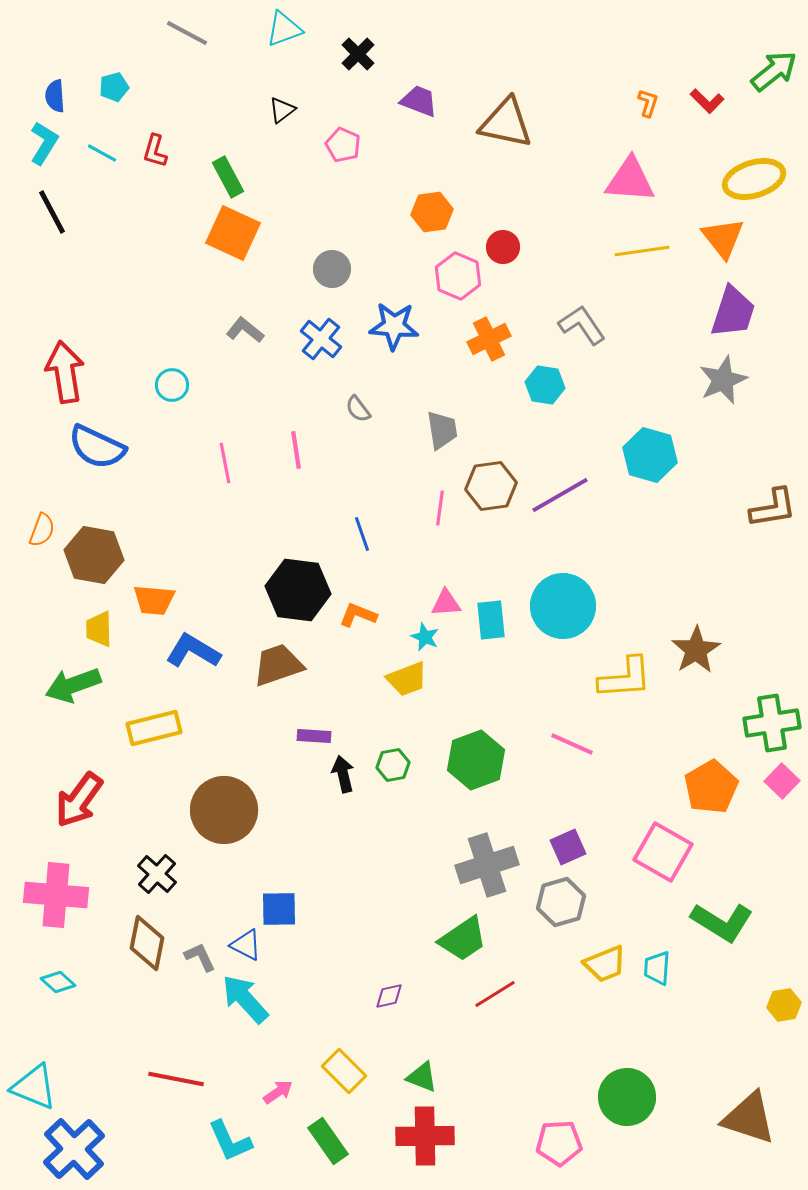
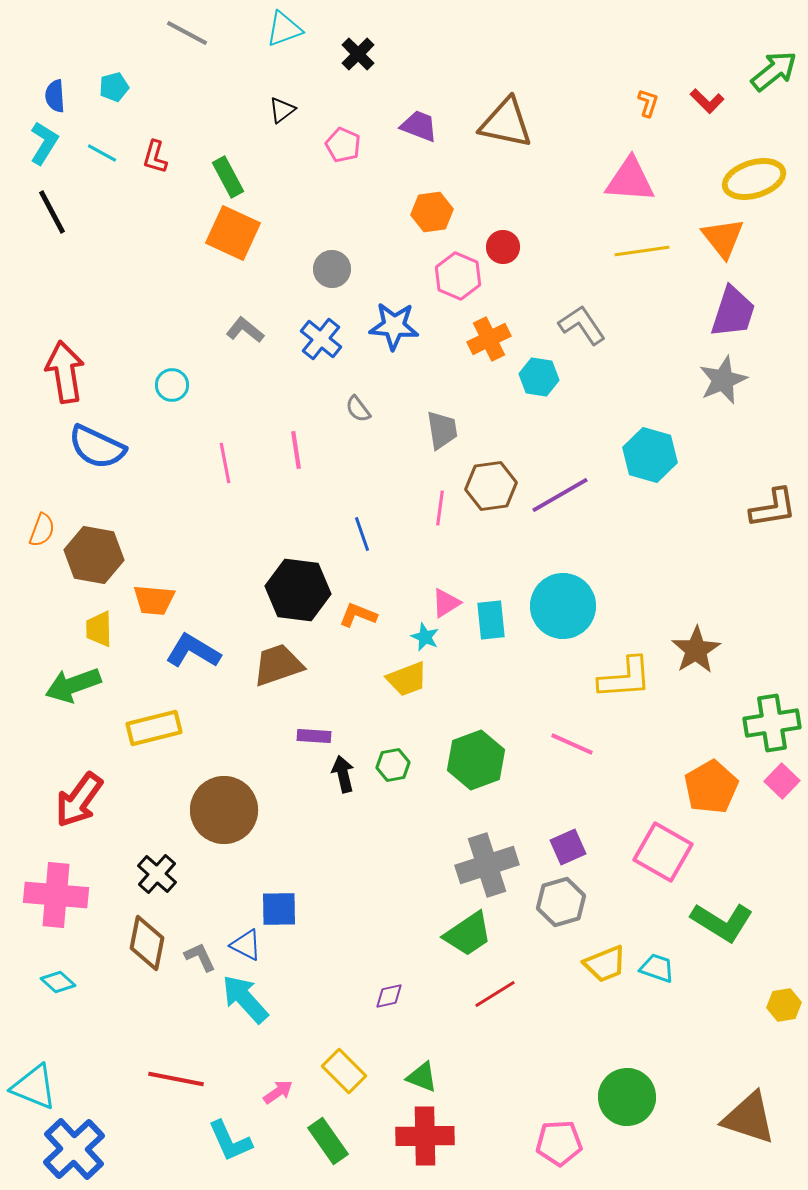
purple trapezoid at (419, 101): moved 25 px down
red L-shape at (155, 151): moved 6 px down
cyan hexagon at (545, 385): moved 6 px left, 8 px up
pink triangle at (446, 603): rotated 28 degrees counterclockwise
green trapezoid at (463, 939): moved 5 px right, 5 px up
cyan trapezoid at (657, 968): rotated 105 degrees clockwise
